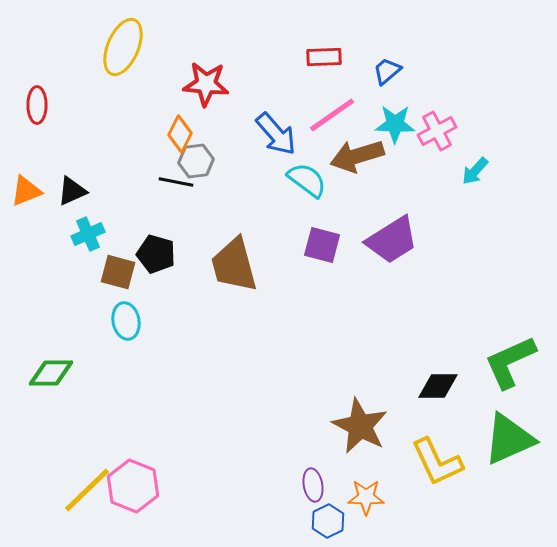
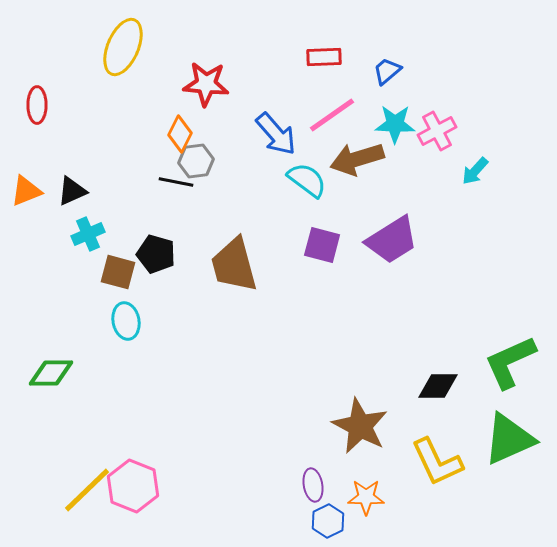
brown arrow: moved 3 px down
